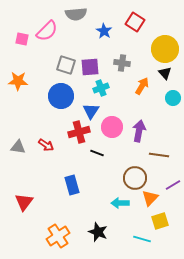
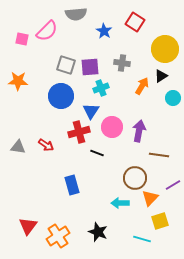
black triangle: moved 4 px left, 3 px down; rotated 40 degrees clockwise
red triangle: moved 4 px right, 24 px down
